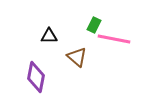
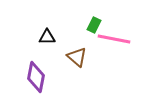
black triangle: moved 2 px left, 1 px down
